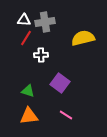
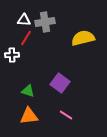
white cross: moved 29 px left
